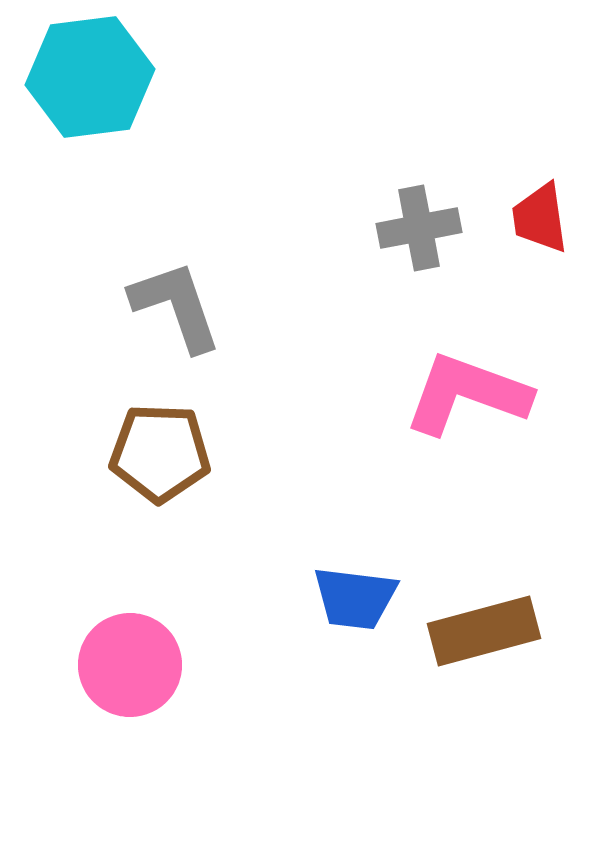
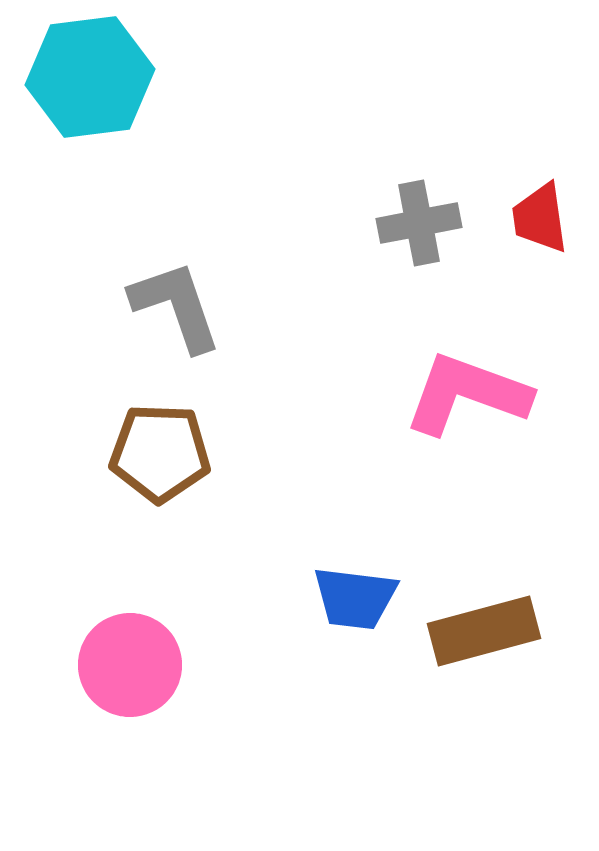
gray cross: moved 5 px up
